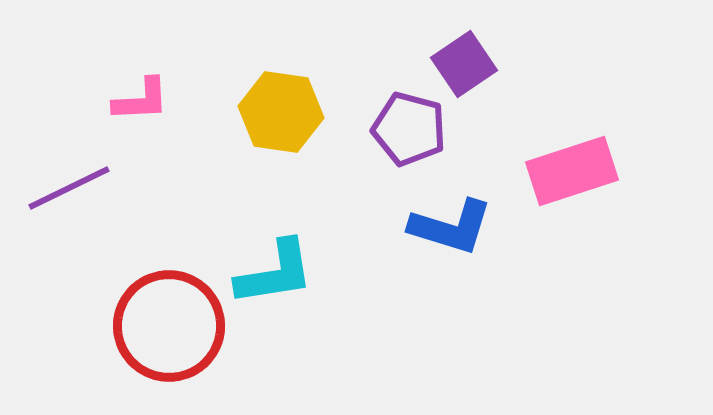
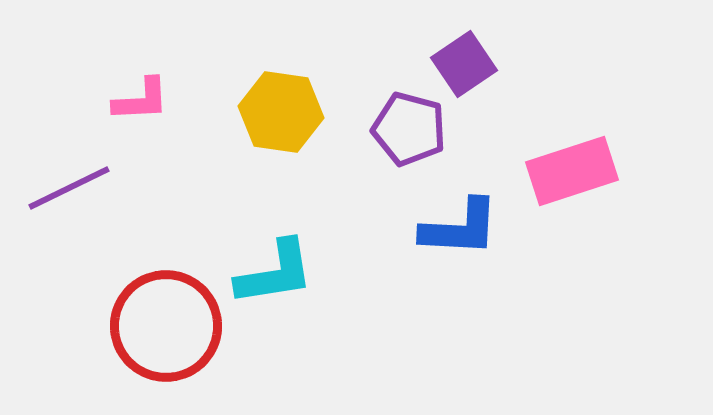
blue L-shape: moved 9 px right, 1 px down; rotated 14 degrees counterclockwise
red circle: moved 3 px left
